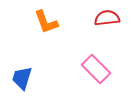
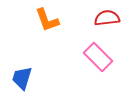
orange L-shape: moved 1 px right, 2 px up
pink rectangle: moved 2 px right, 12 px up
